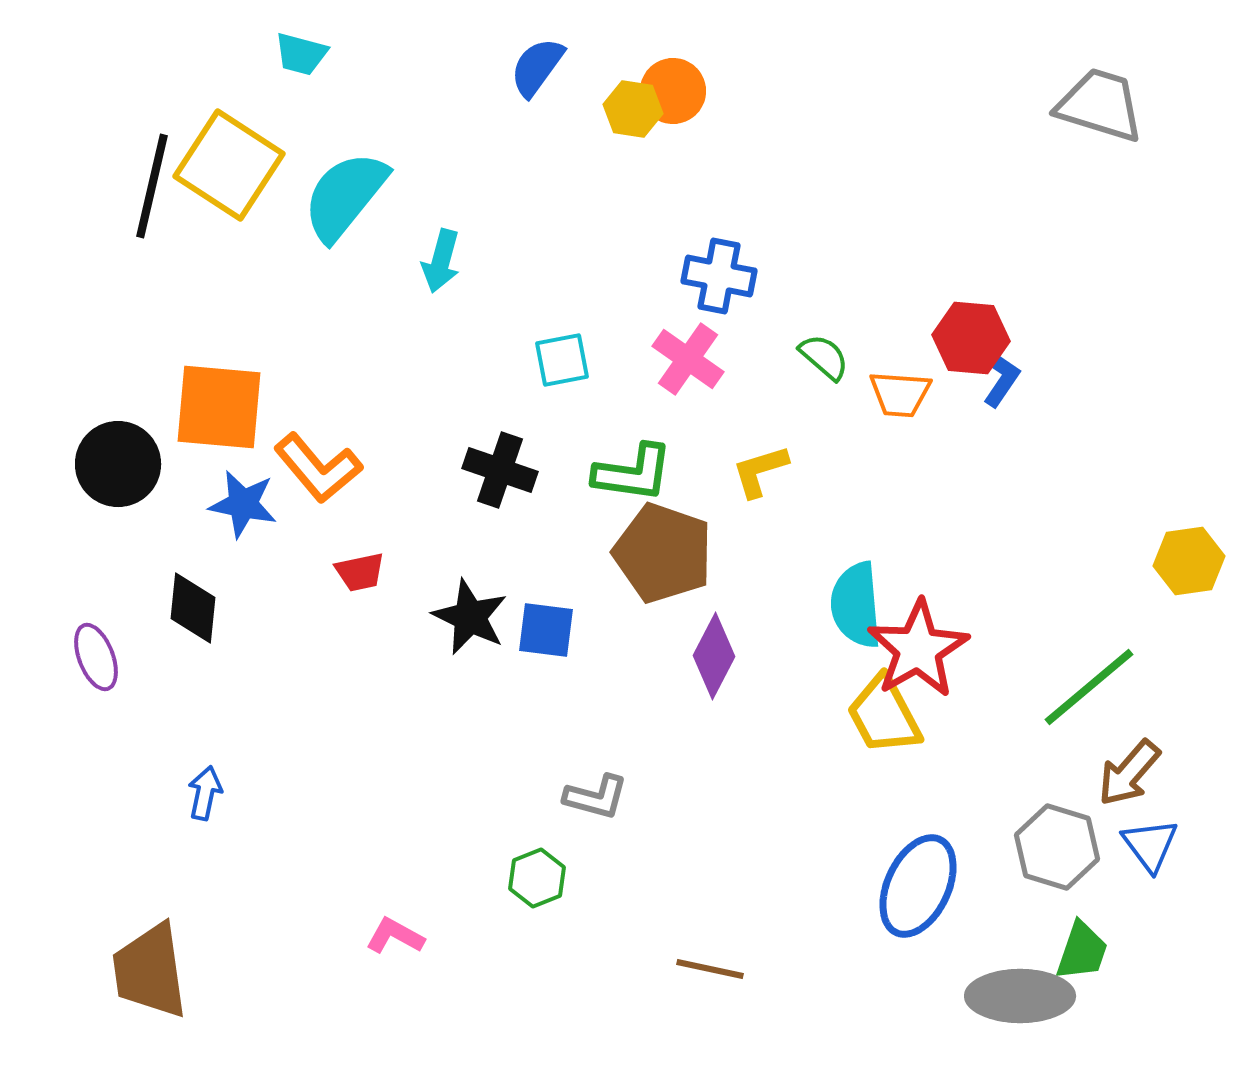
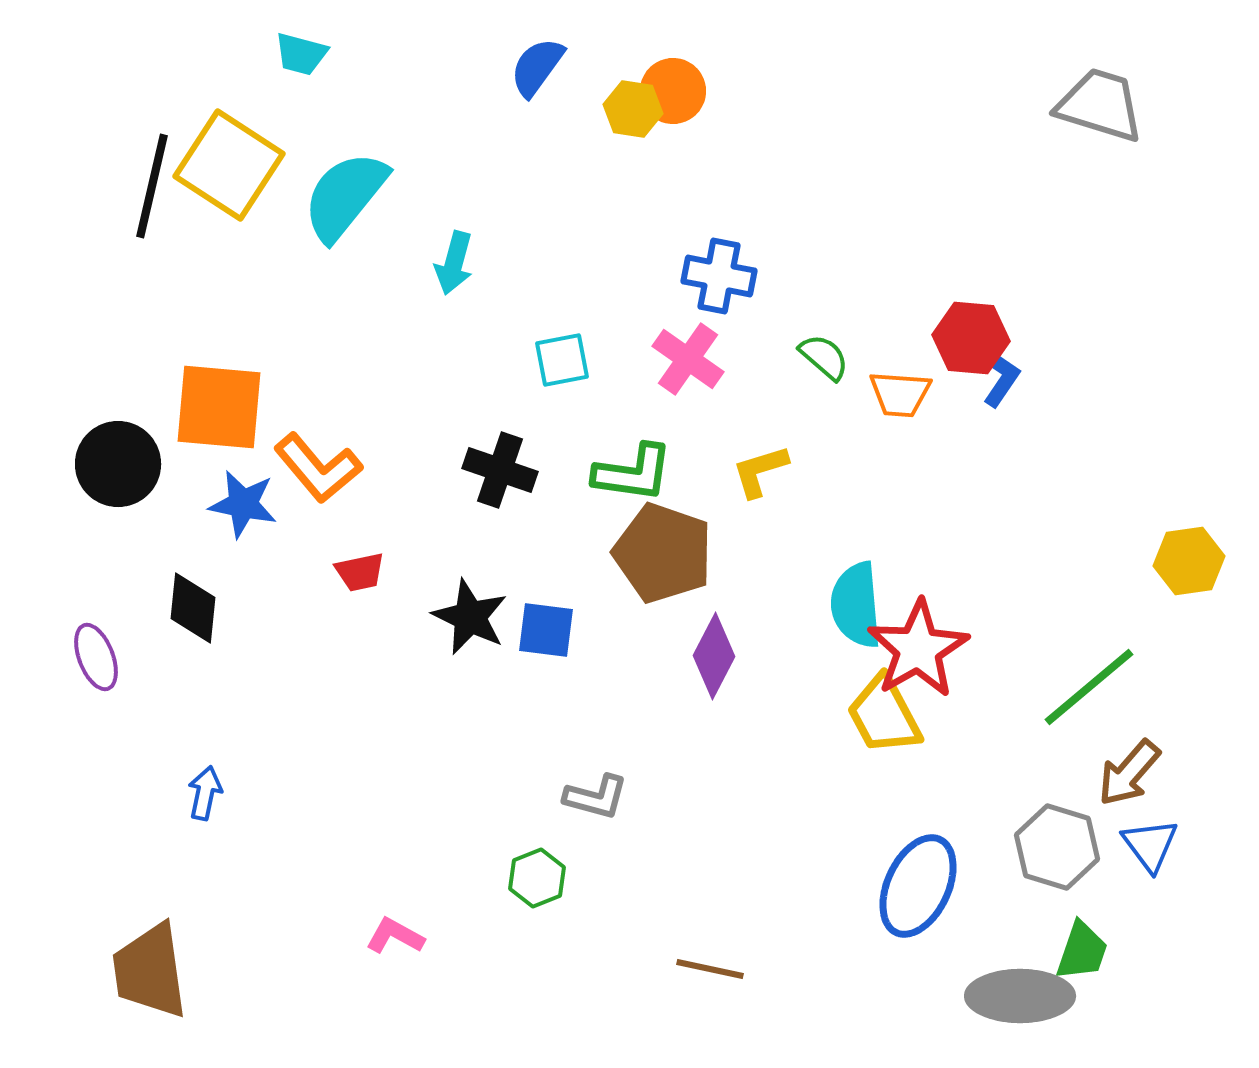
cyan arrow at (441, 261): moved 13 px right, 2 px down
